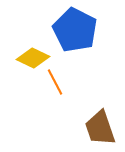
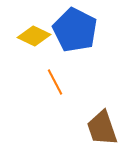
yellow diamond: moved 1 px right, 22 px up
brown trapezoid: moved 2 px right
